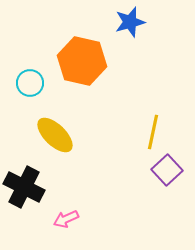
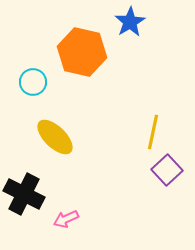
blue star: rotated 16 degrees counterclockwise
orange hexagon: moved 9 px up
cyan circle: moved 3 px right, 1 px up
yellow ellipse: moved 2 px down
black cross: moved 7 px down
